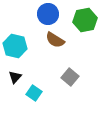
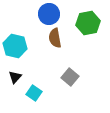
blue circle: moved 1 px right
green hexagon: moved 3 px right, 3 px down
brown semicircle: moved 2 px up; rotated 48 degrees clockwise
